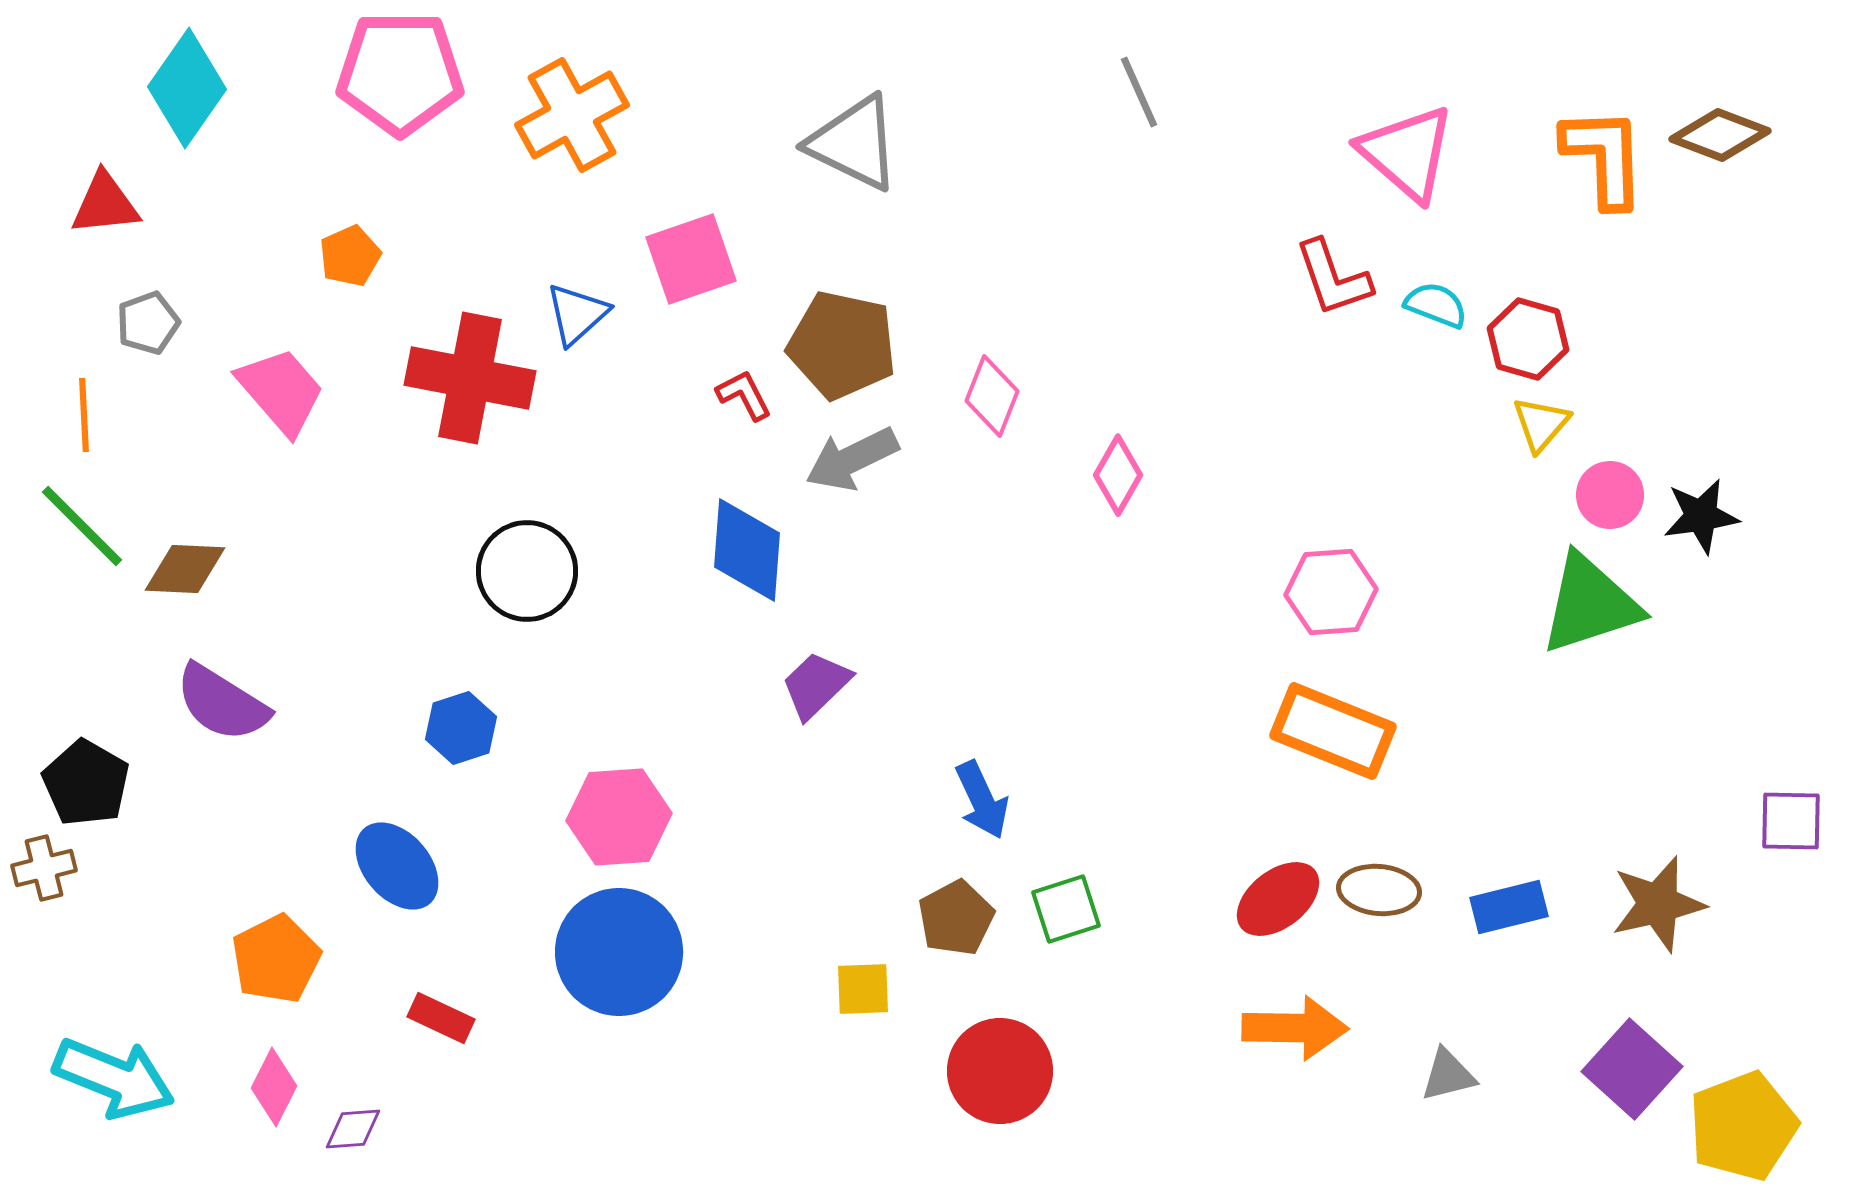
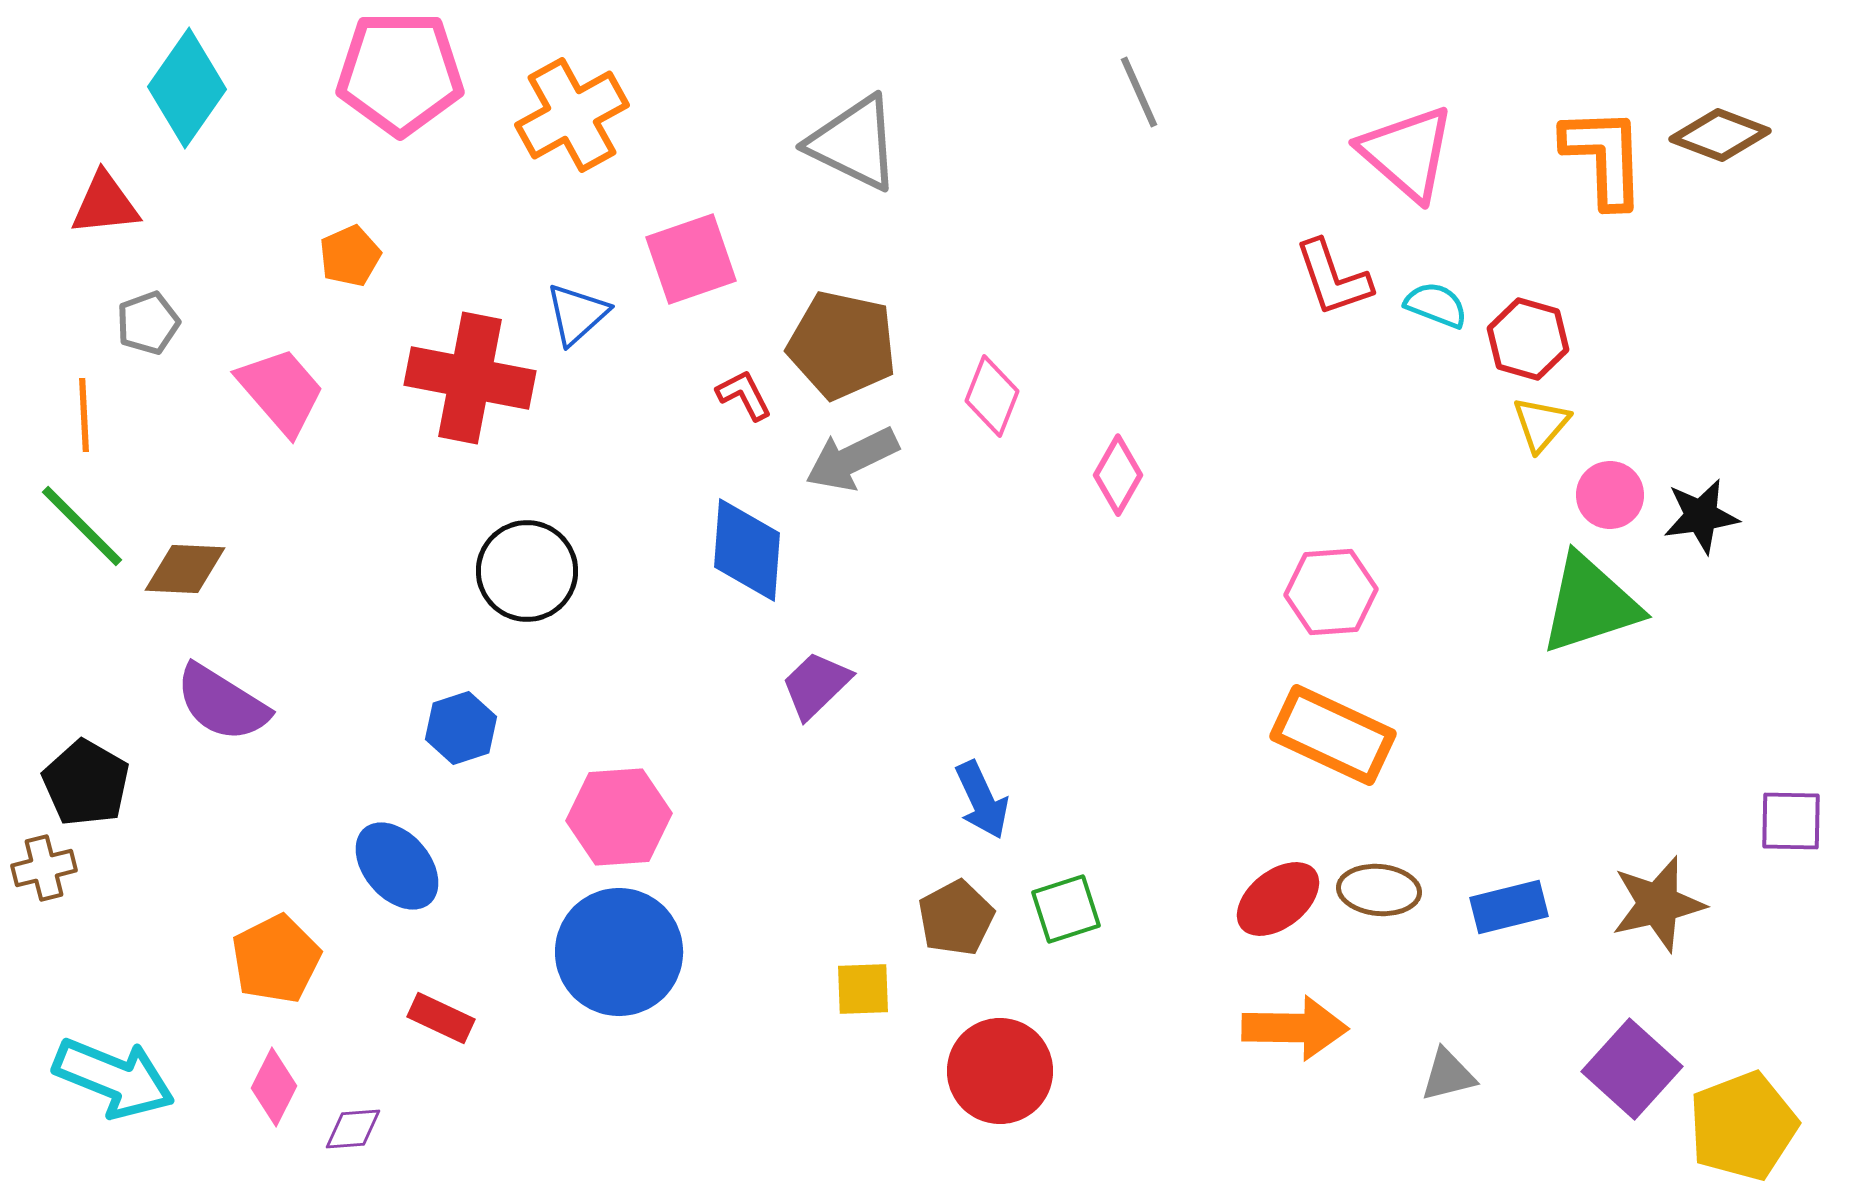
orange rectangle at (1333, 731): moved 4 px down; rotated 3 degrees clockwise
